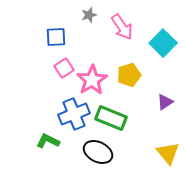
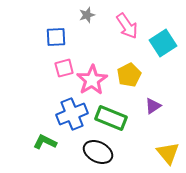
gray star: moved 2 px left
pink arrow: moved 5 px right, 1 px up
cyan square: rotated 12 degrees clockwise
pink square: rotated 18 degrees clockwise
yellow pentagon: rotated 10 degrees counterclockwise
purple triangle: moved 12 px left, 4 px down
blue cross: moved 2 px left
green L-shape: moved 3 px left, 1 px down
